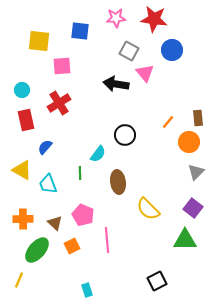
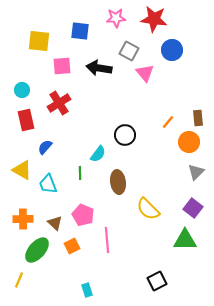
black arrow: moved 17 px left, 16 px up
